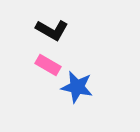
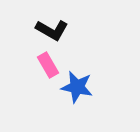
pink rectangle: rotated 30 degrees clockwise
